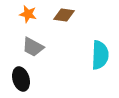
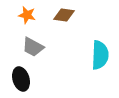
orange star: moved 1 px left, 1 px down
